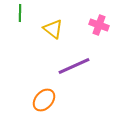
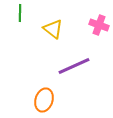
orange ellipse: rotated 25 degrees counterclockwise
